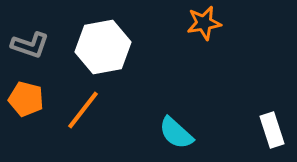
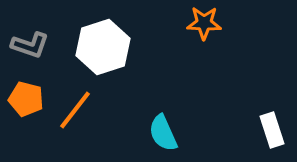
orange star: rotated 12 degrees clockwise
white hexagon: rotated 8 degrees counterclockwise
orange line: moved 8 px left
cyan semicircle: moved 13 px left; rotated 24 degrees clockwise
